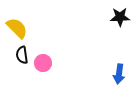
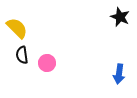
black star: rotated 24 degrees clockwise
pink circle: moved 4 px right
